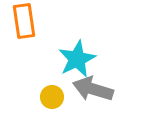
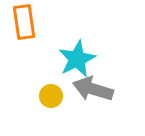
orange rectangle: moved 1 px down
yellow circle: moved 1 px left, 1 px up
